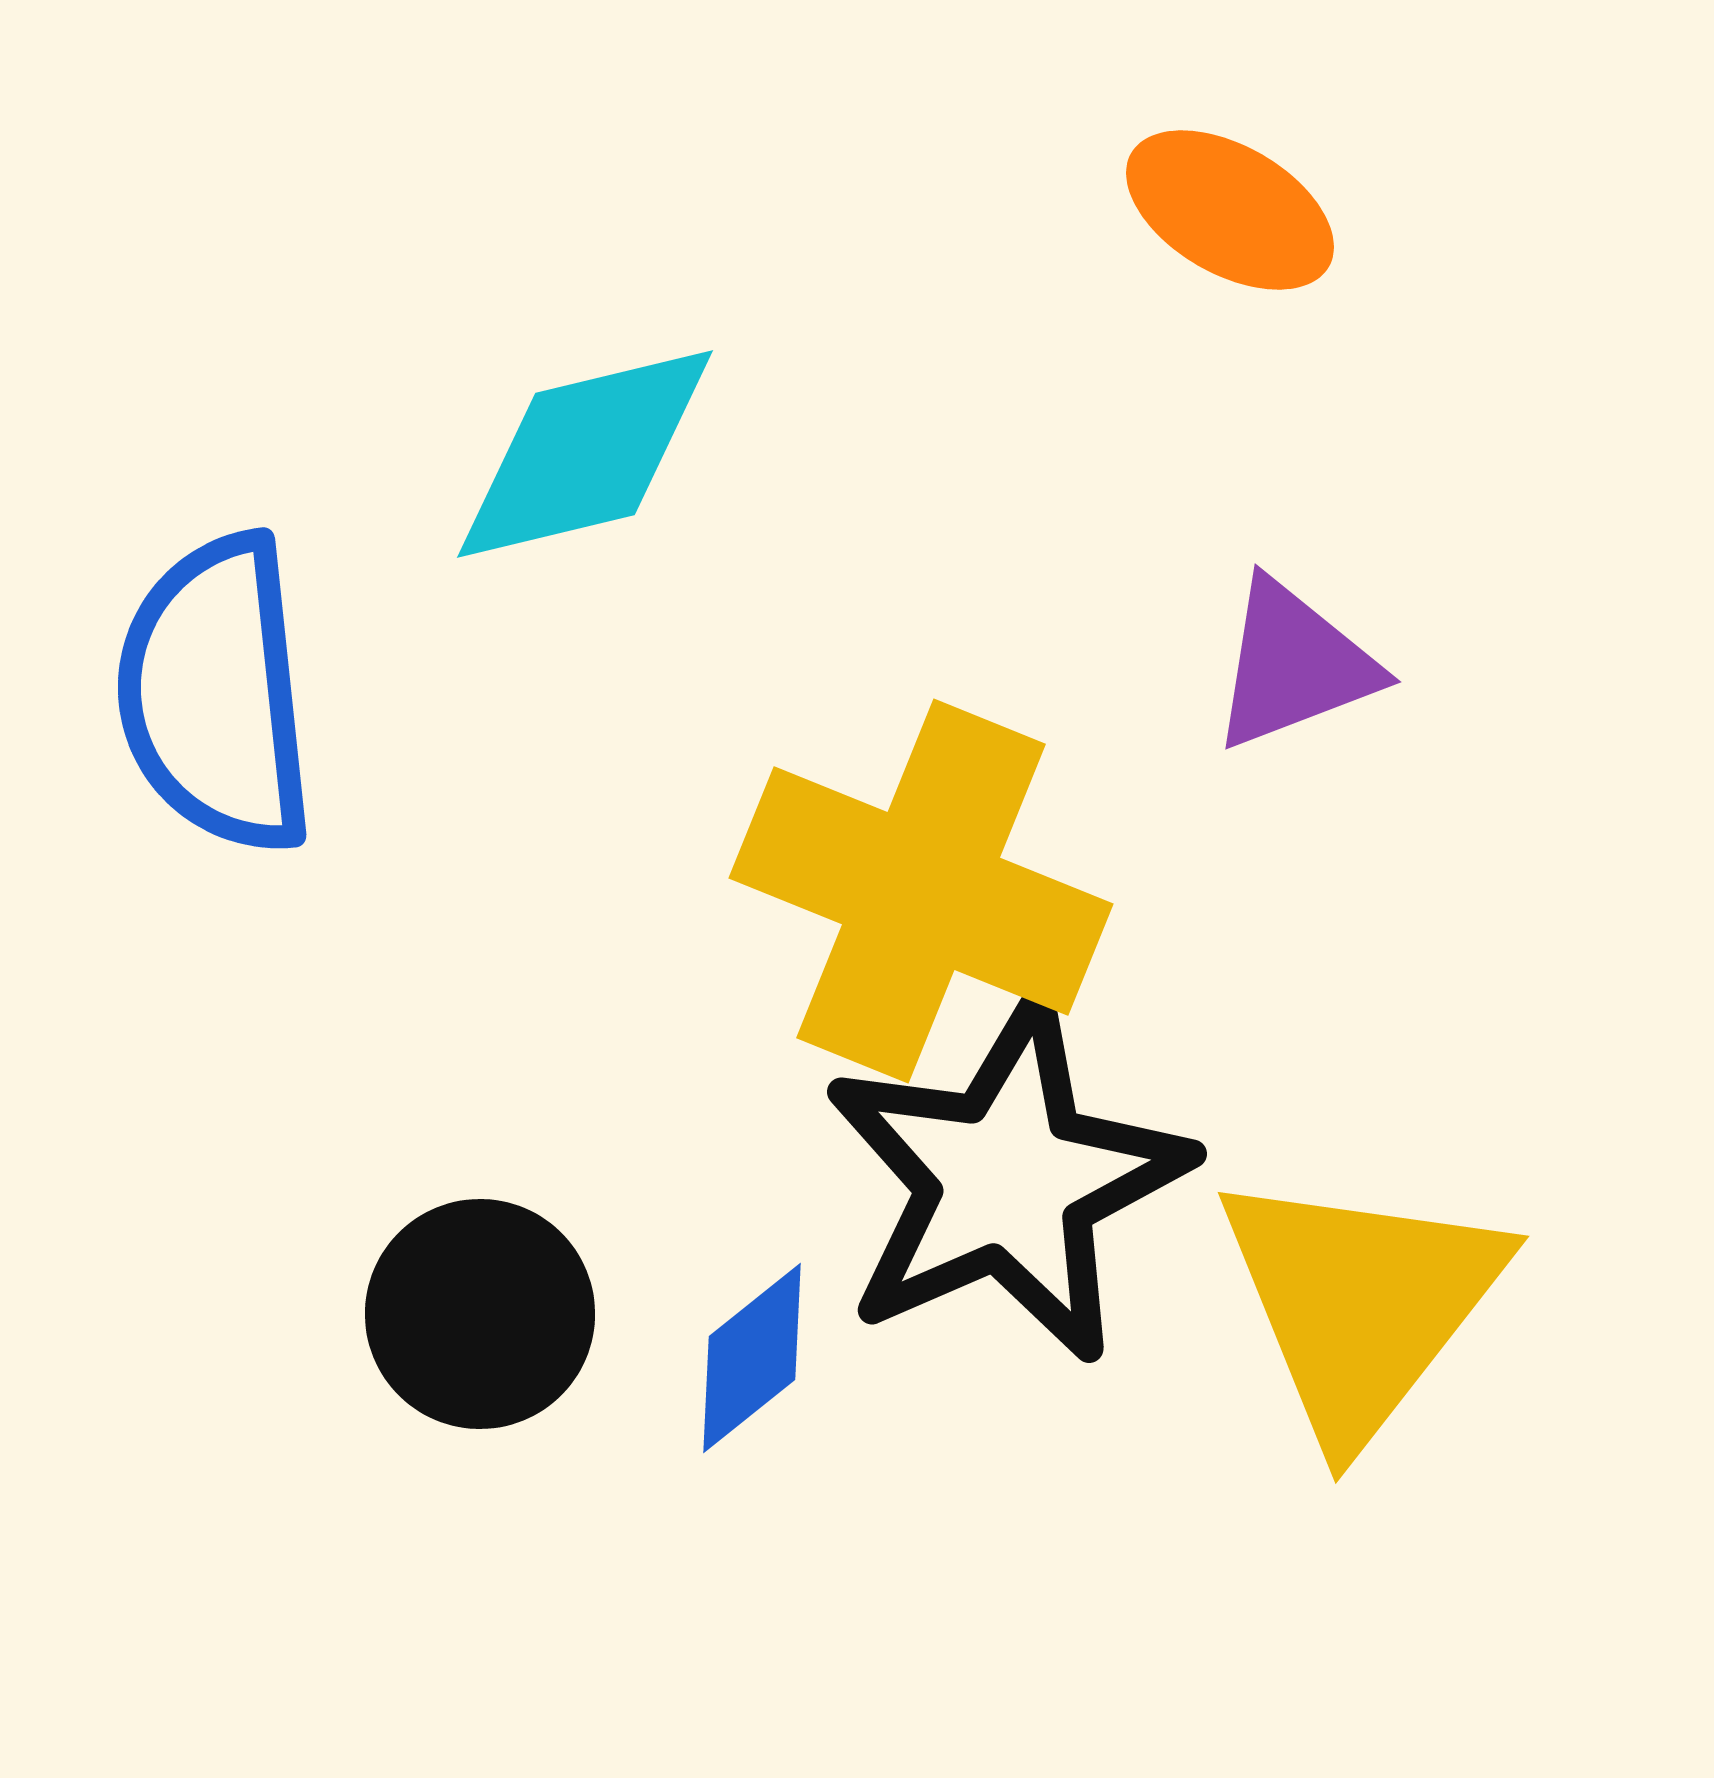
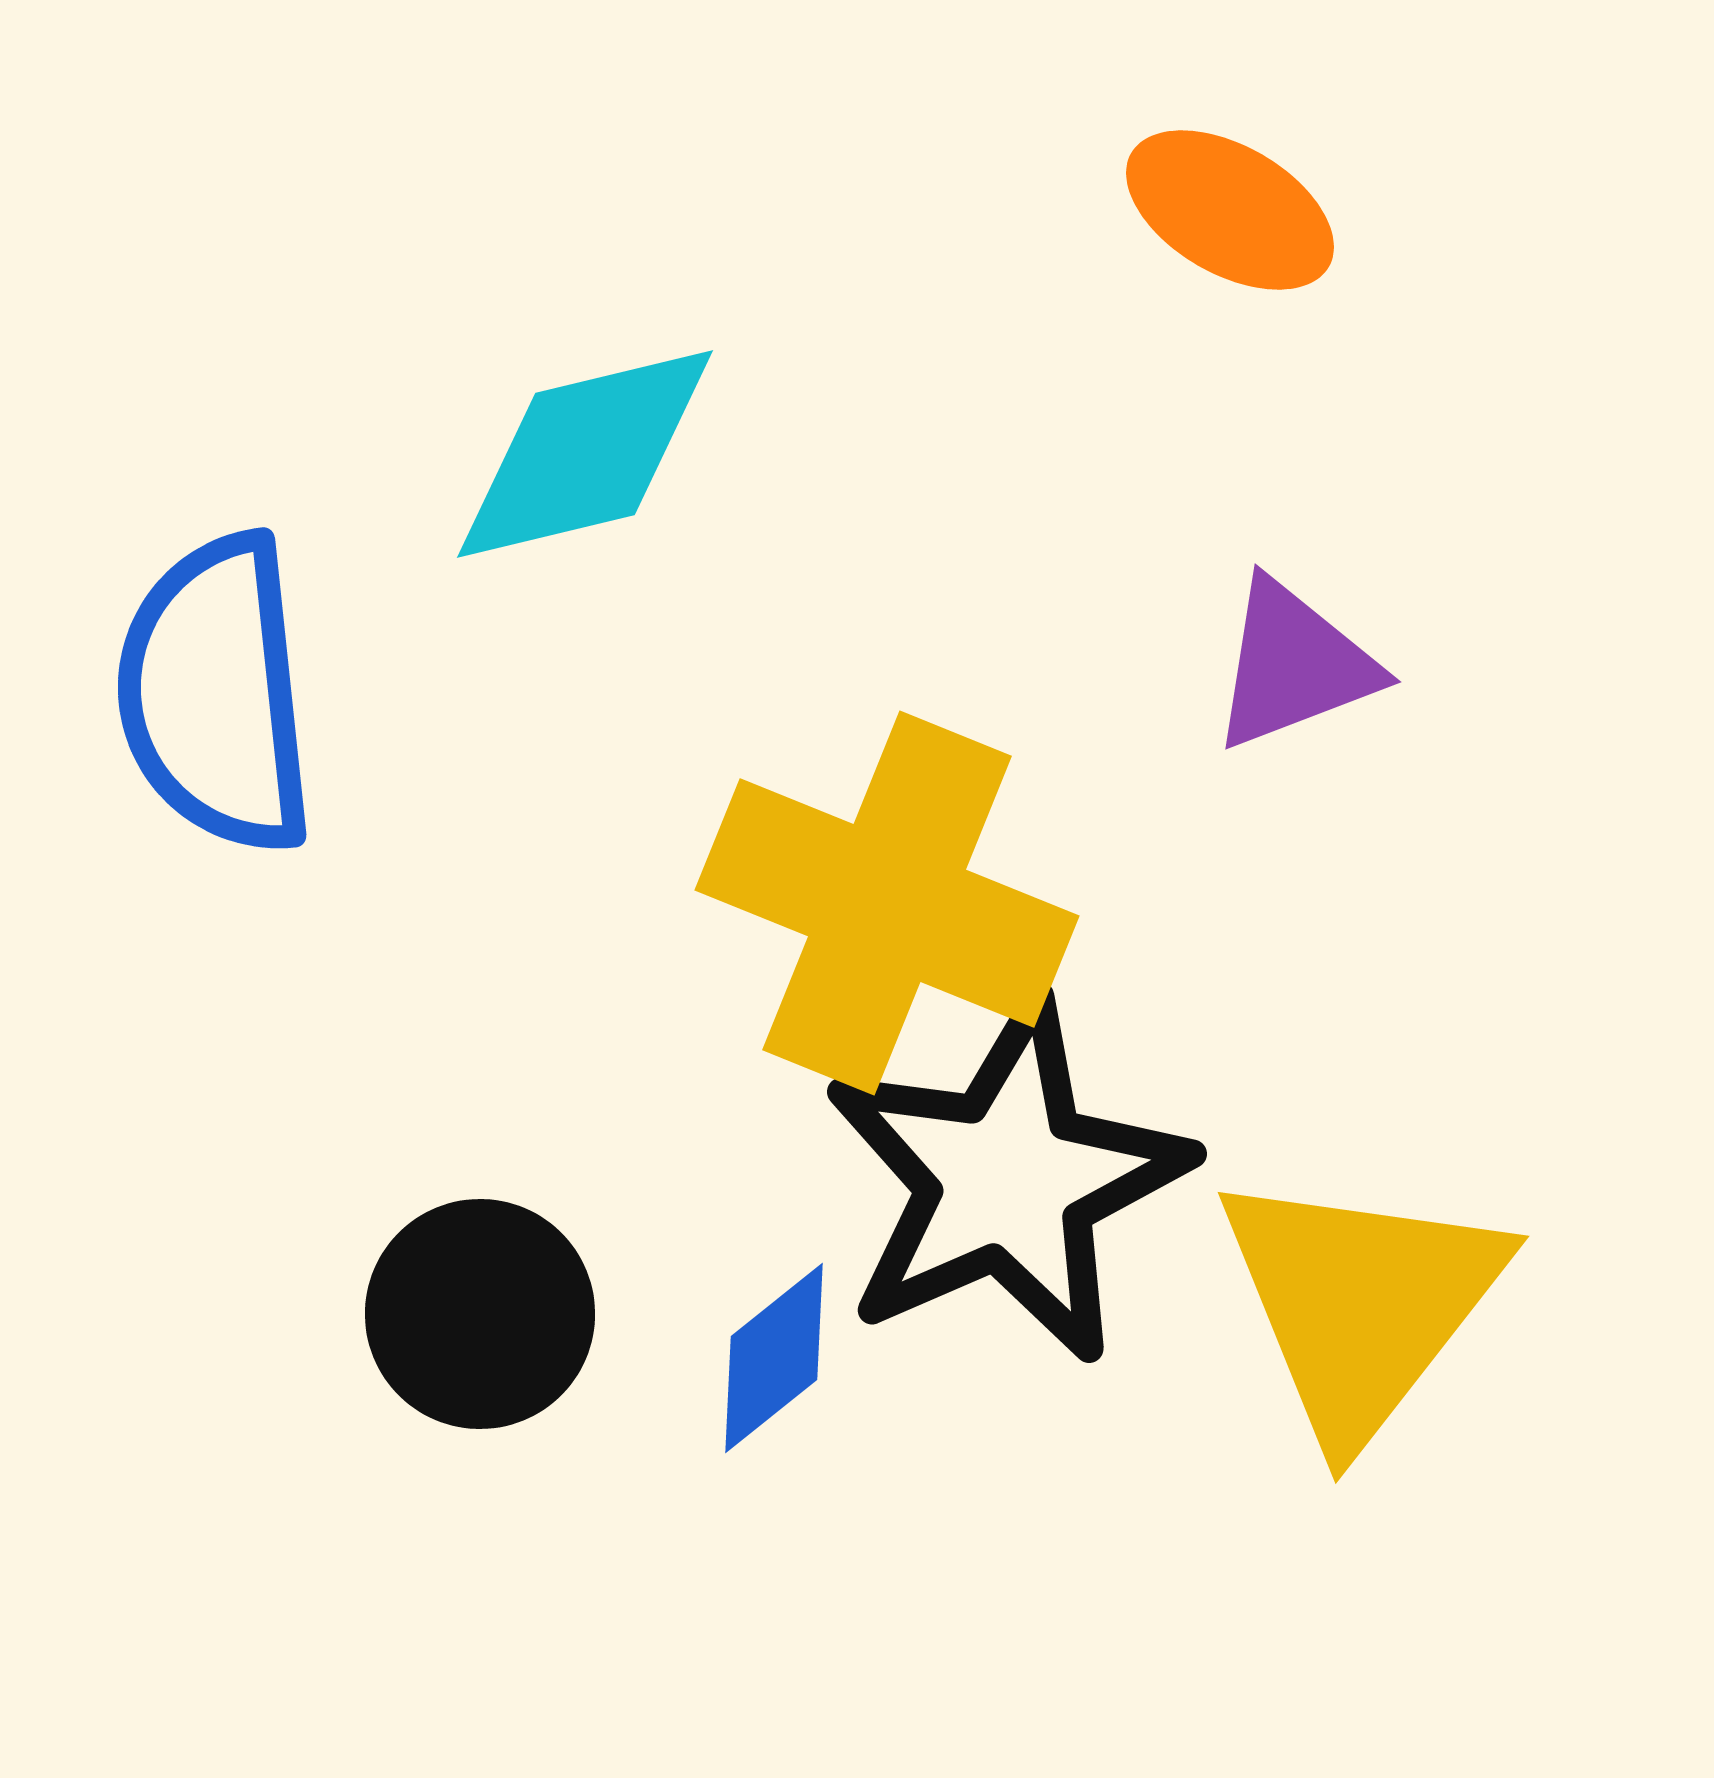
yellow cross: moved 34 px left, 12 px down
blue diamond: moved 22 px right
